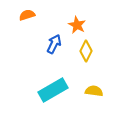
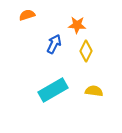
orange star: rotated 24 degrees counterclockwise
